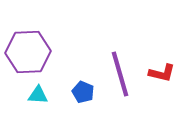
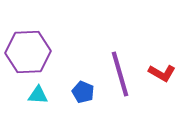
red L-shape: rotated 16 degrees clockwise
